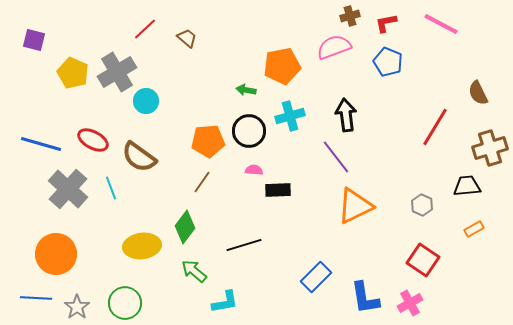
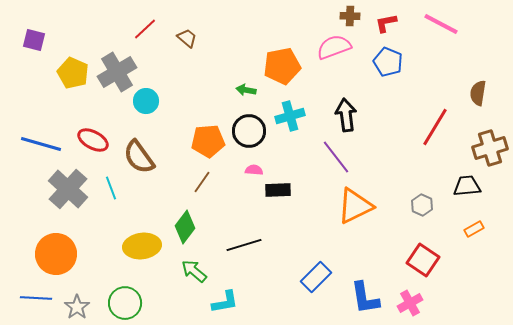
brown cross at (350, 16): rotated 18 degrees clockwise
brown semicircle at (478, 93): rotated 35 degrees clockwise
brown semicircle at (139, 157): rotated 18 degrees clockwise
